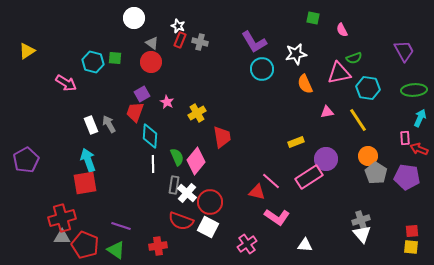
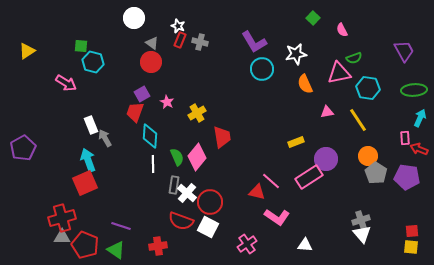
green square at (313, 18): rotated 32 degrees clockwise
green square at (115, 58): moved 34 px left, 12 px up
gray arrow at (109, 124): moved 4 px left, 14 px down
purple pentagon at (26, 160): moved 3 px left, 12 px up
pink diamond at (196, 161): moved 1 px right, 4 px up
red square at (85, 183): rotated 15 degrees counterclockwise
